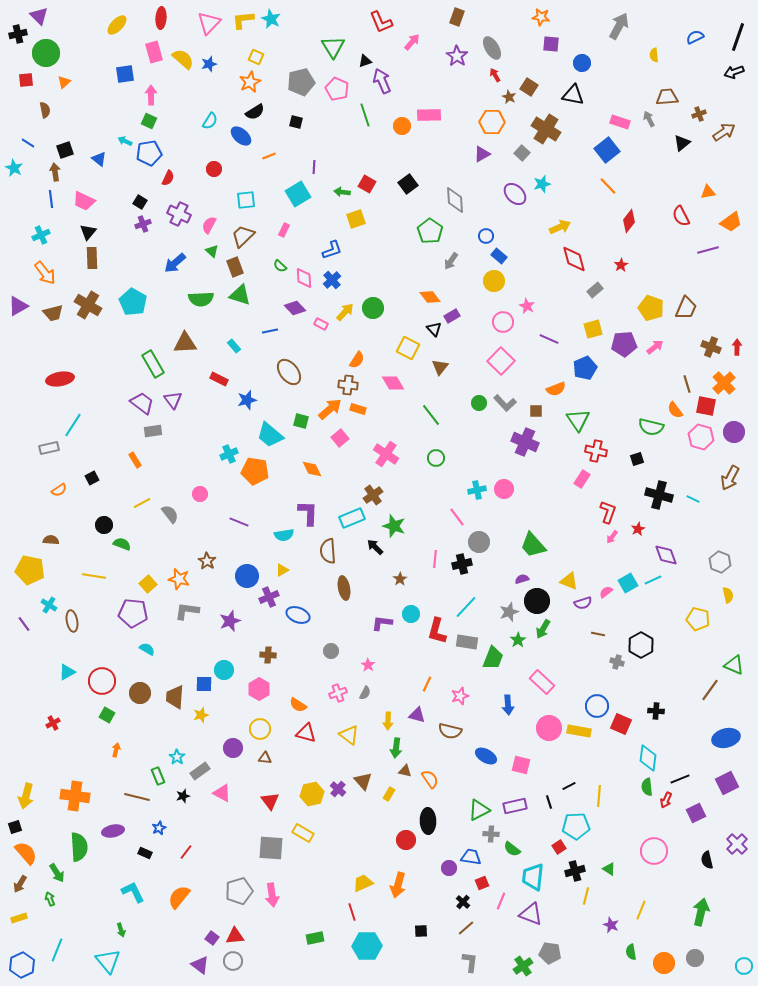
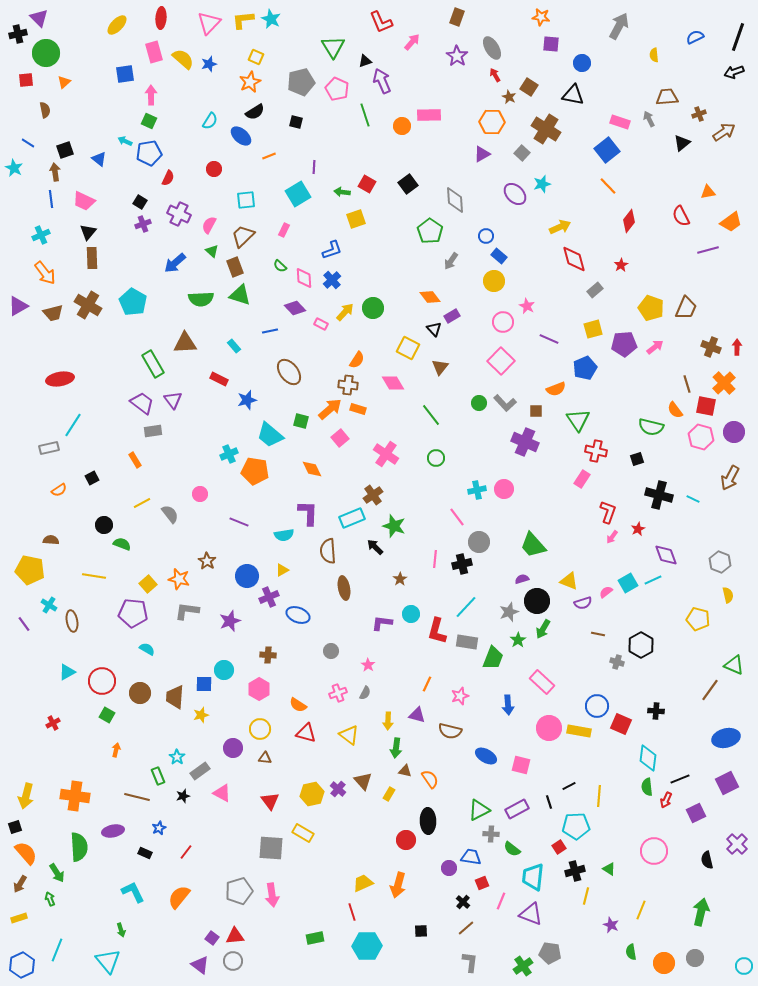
purple triangle at (39, 16): moved 2 px down
purple rectangle at (515, 806): moved 2 px right, 3 px down; rotated 15 degrees counterclockwise
